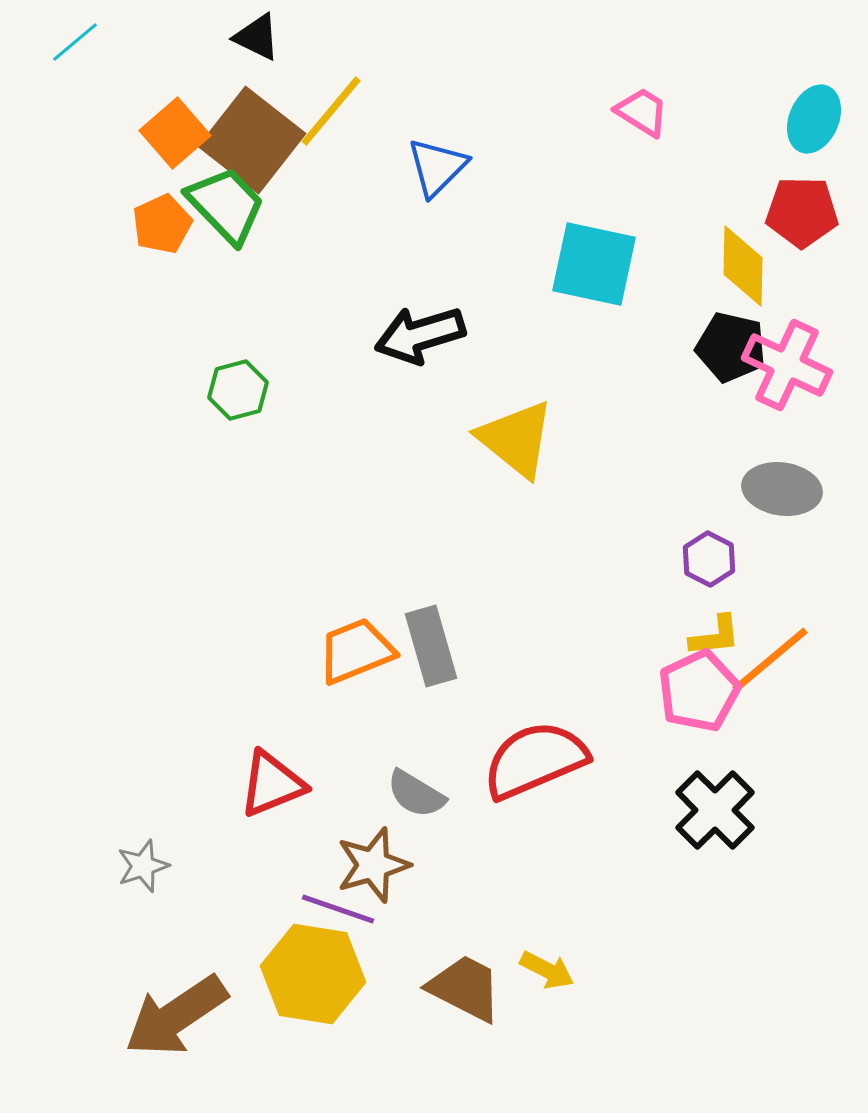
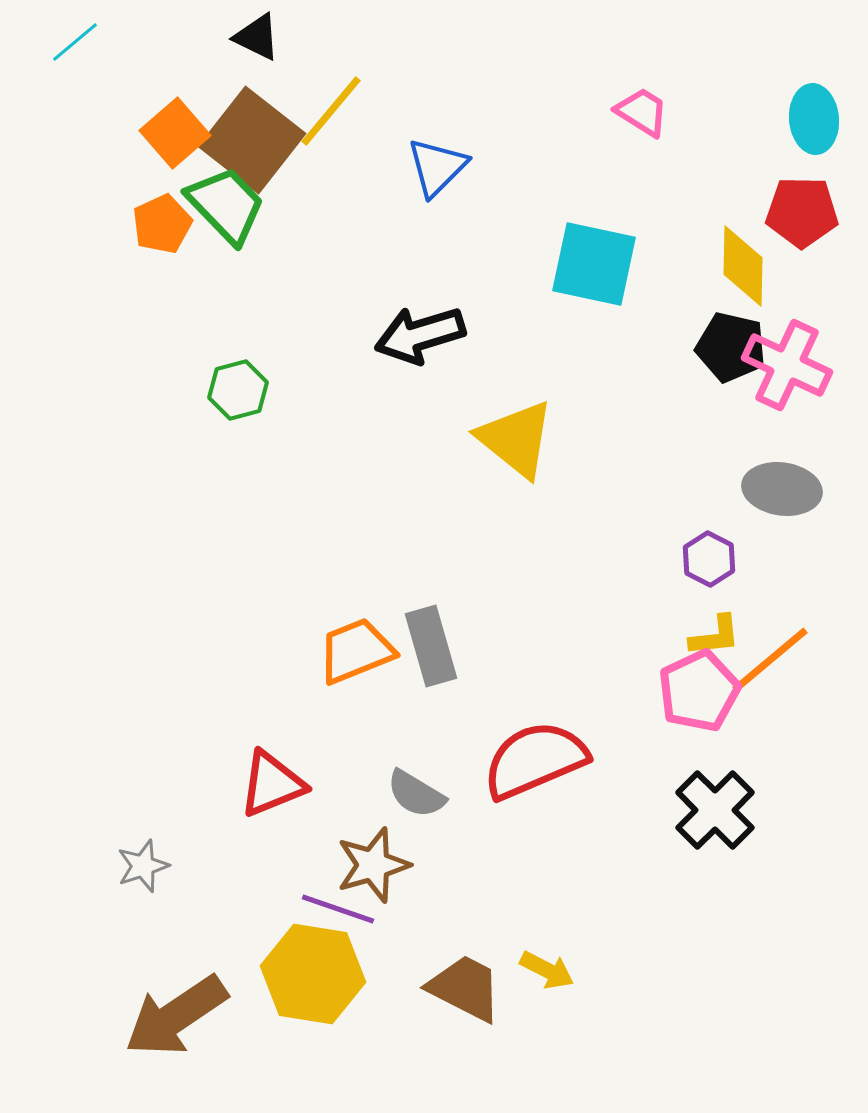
cyan ellipse: rotated 28 degrees counterclockwise
